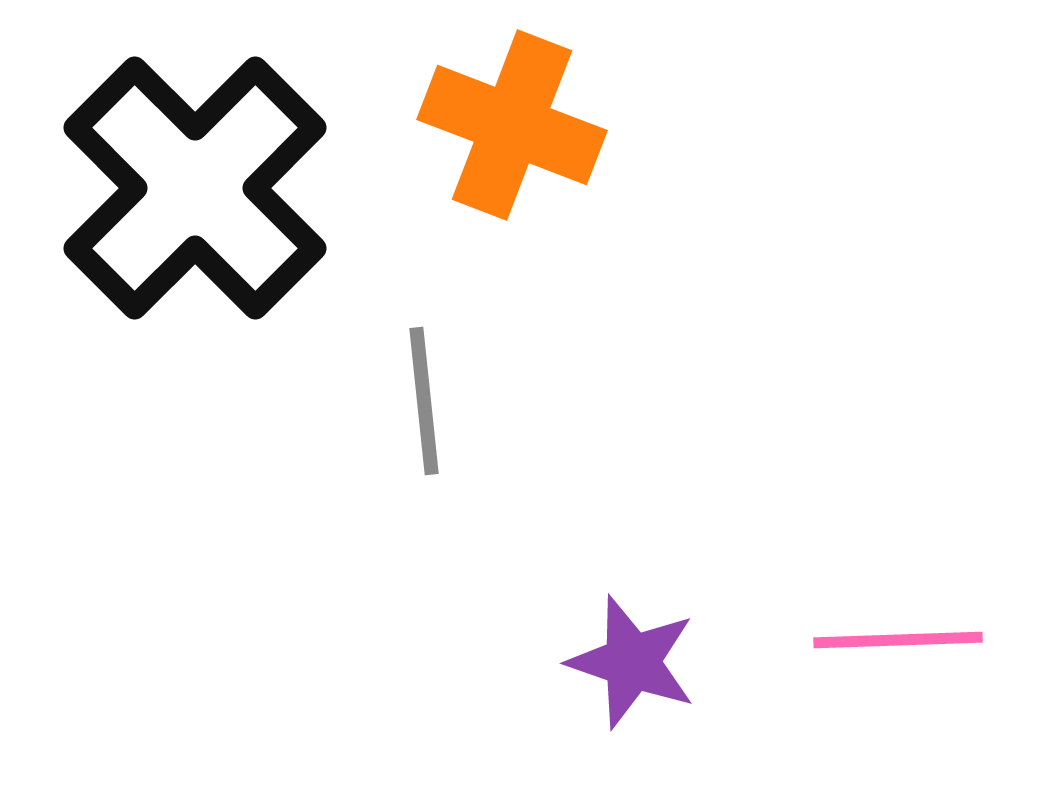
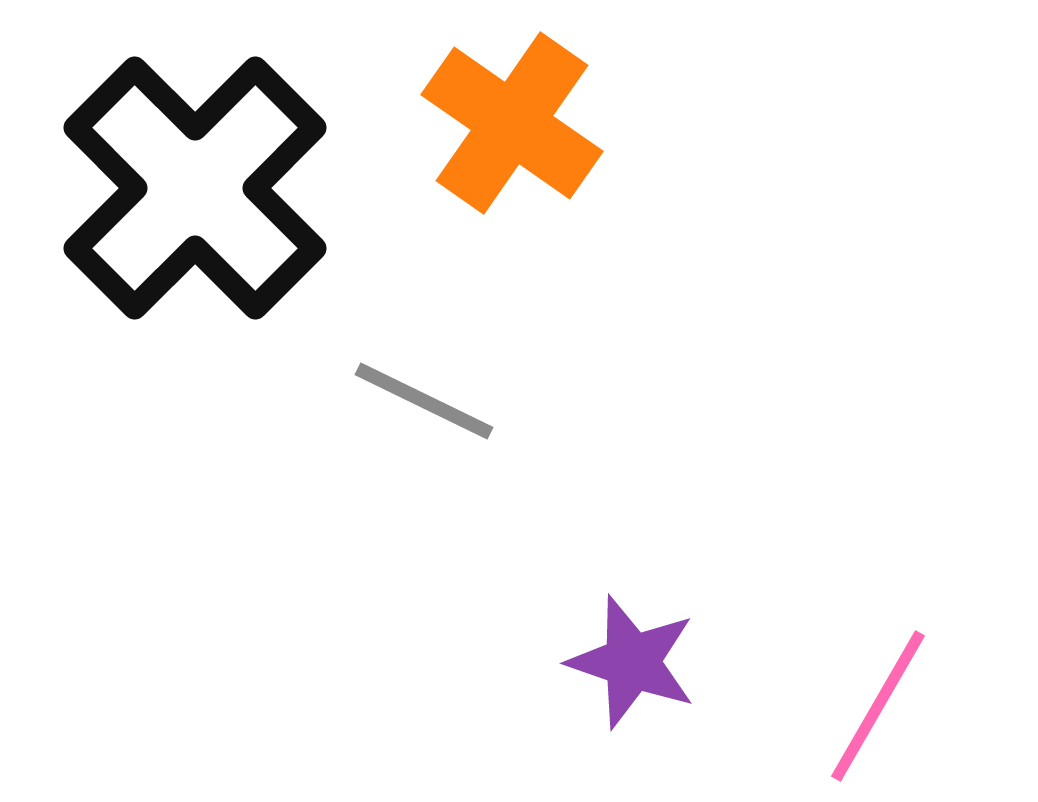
orange cross: moved 2 px up; rotated 14 degrees clockwise
gray line: rotated 58 degrees counterclockwise
pink line: moved 20 px left, 66 px down; rotated 58 degrees counterclockwise
